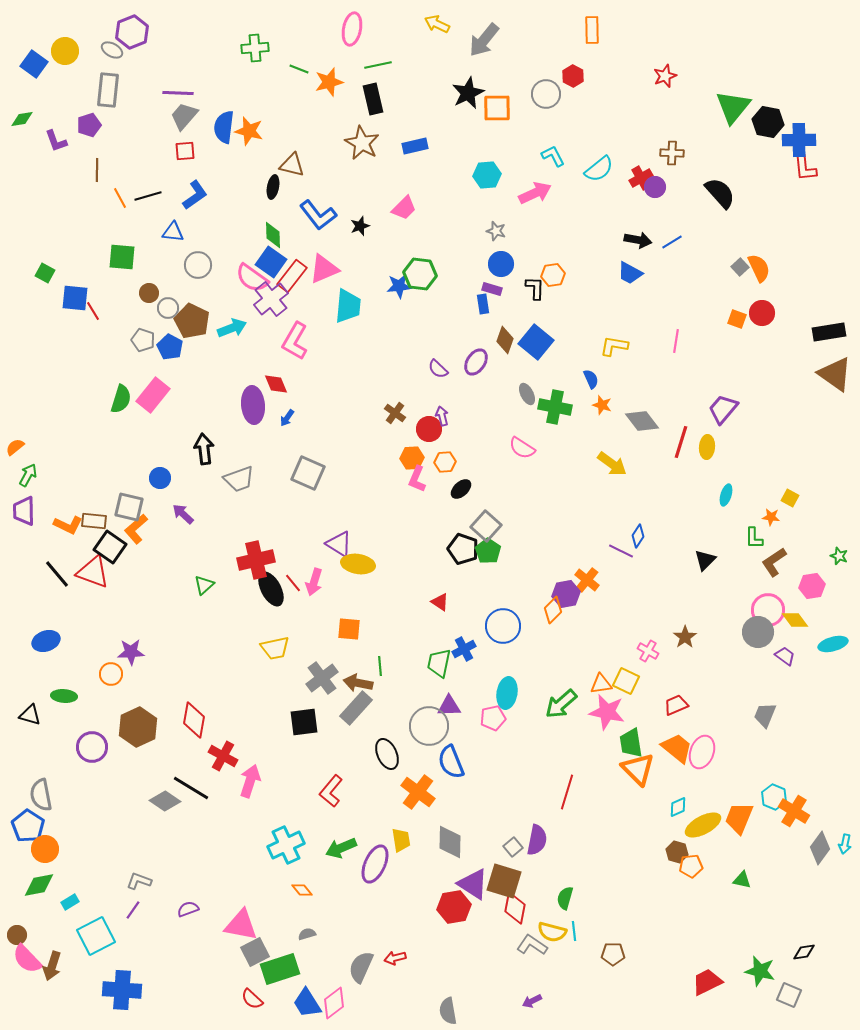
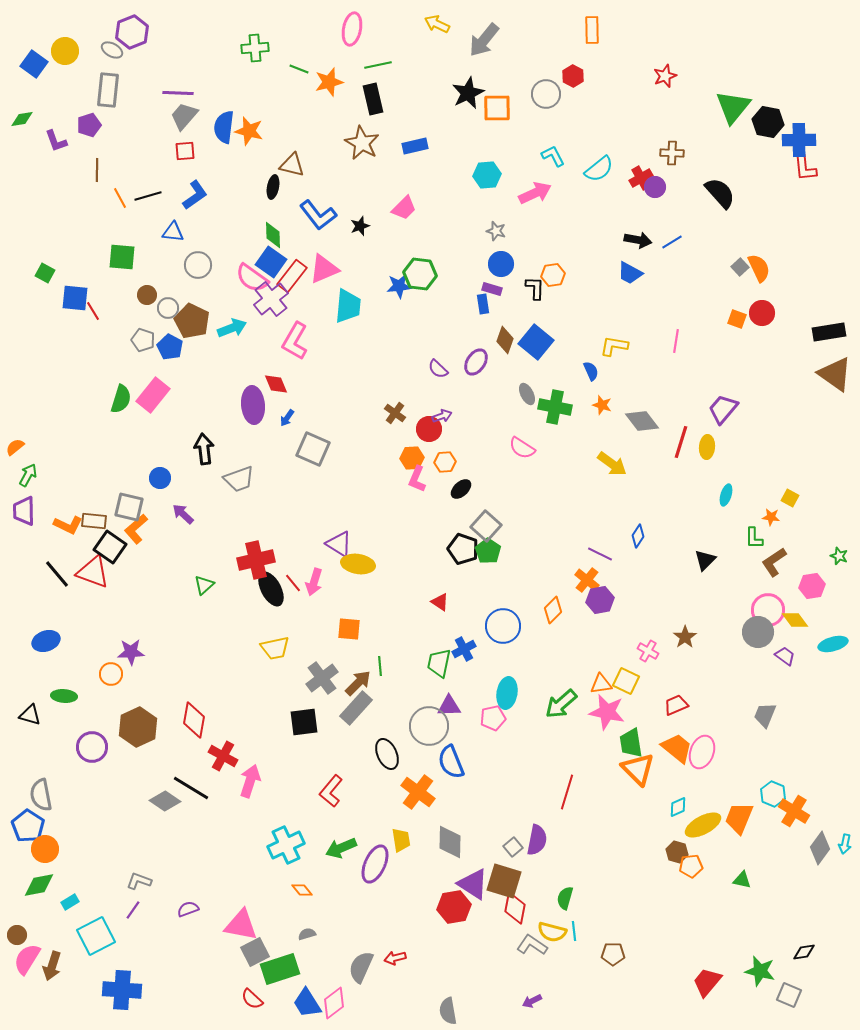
brown circle at (149, 293): moved 2 px left, 2 px down
blue semicircle at (591, 379): moved 8 px up
purple arrow at (442, 416): rotated 84 degrees clockwise
gray square at (308, 473): moved 5 px right, 24 px up
purple line at (621, 551): moved 21 px left, 3 px down
purple hexagon at (566, 594): moved 34 px right, 6 px down
brown arrow at (358, 683): rotated 124 degrees clockwise
cyan hexagon at (774, 797): moved 1 px left, 3 px up
pink semicircle at (27, 959): rotated 76 degrees clockwise
red trapezoid at (707, 982): rotated 24 degrees counterclockwise
